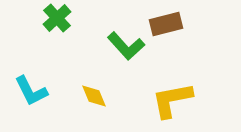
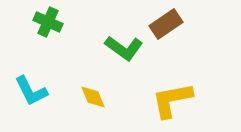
green cross: moved 9 px left, 4 px down; rotated 24 degrees counterclockwise
brown rectangle: rotated 20 degrees counterclockwise
green L-shape: moved 2 px left, 2 px down; rotated 12 degrees counterclockwise
yellow diamond: moved 1 px left, 1 px down
